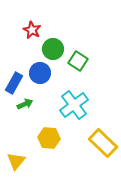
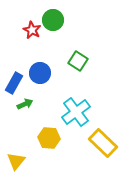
green circle: moved 29 px up
cyan cross: moved 2 px right, 7 px down
